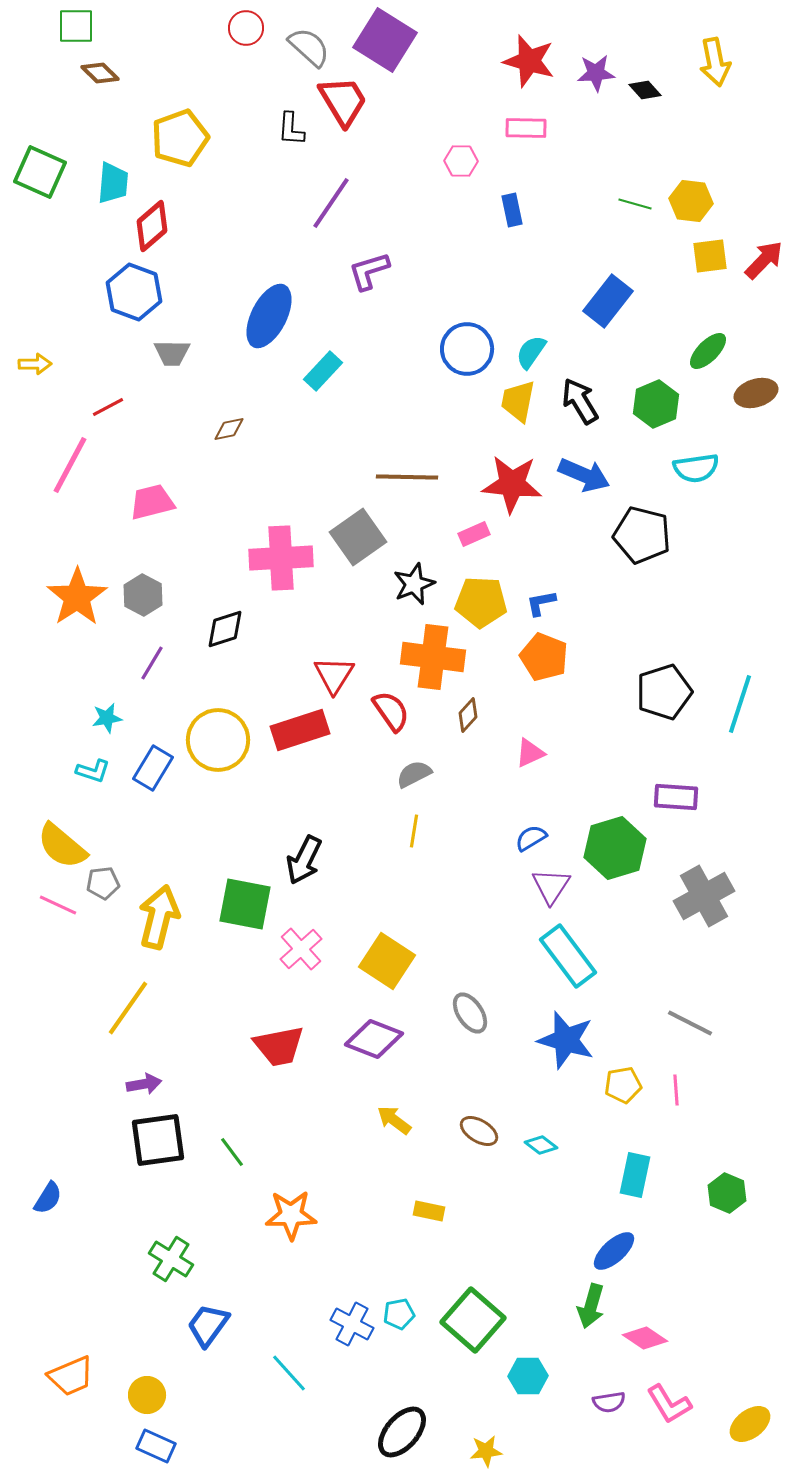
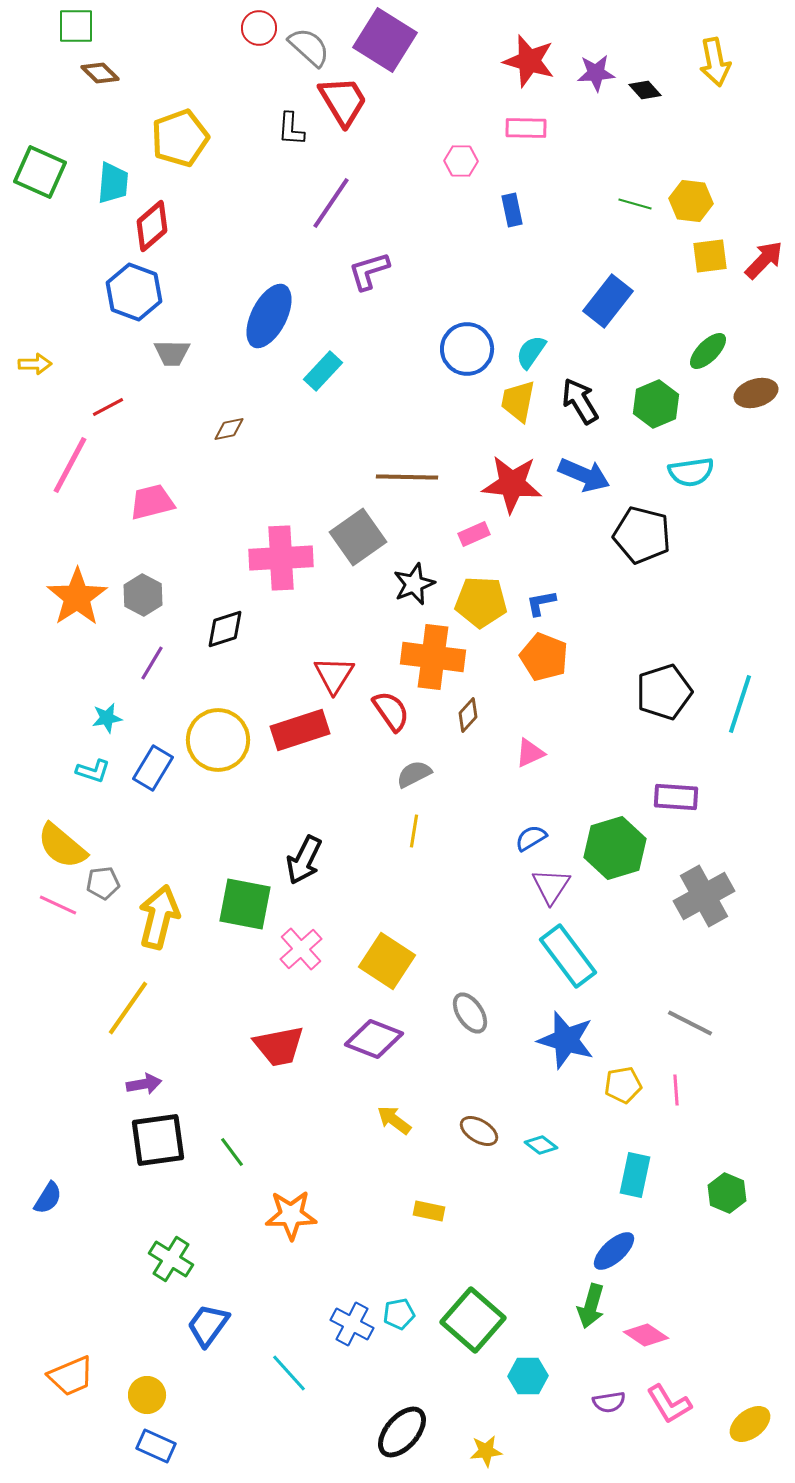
red circle at (246, 28): moved 13 px right
cyan semicircle at (696, 468): moved 5 px left, 4 px down
pink diamond at (645, 1338): moved 1 px right, 3 px up
